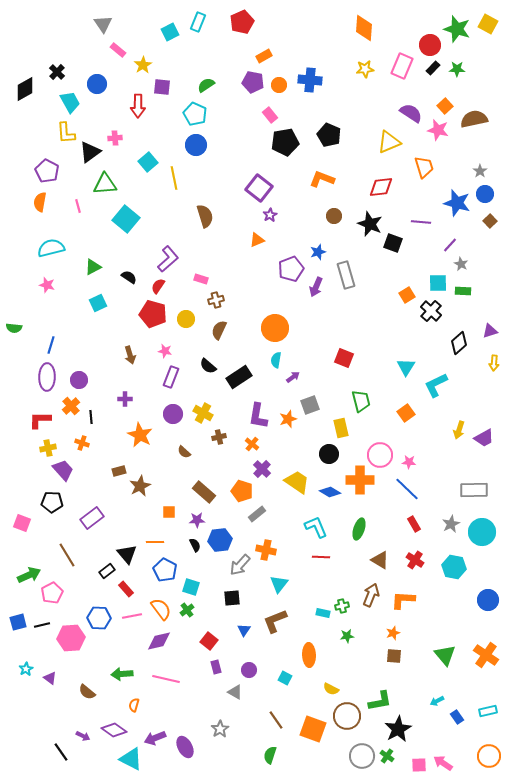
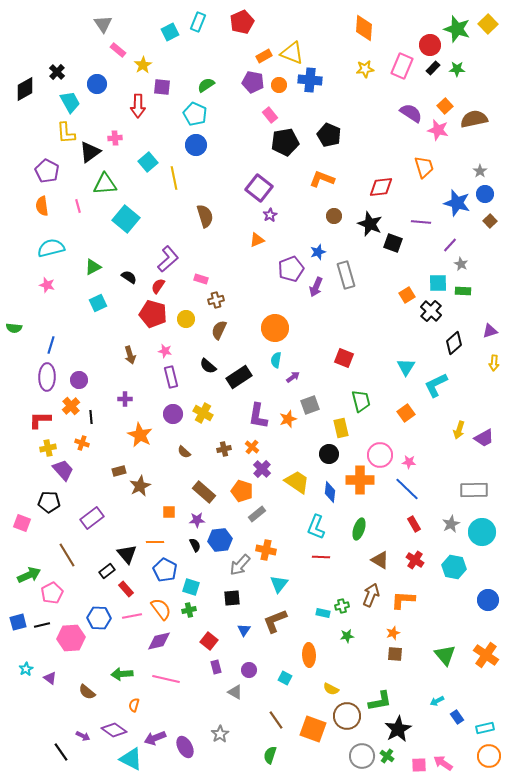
yellow square at (488, 24): rotated 18 degrees clockwise
yellow triangle at (389, 142): moved 97 px left, 89 px up; rotated 45 degrees clockwise
orange semicircle at (40, 202): moved 2 px right, 4 px down; rotated 18 degrees counterclockwise
black diamond at (459, 343): moved 5 px left
purple rectangle at (171, 377): rotated 35 degrees counterclockwise
brown cross at (219, 437): moved 5 px right, 12 px down
orange cross at (252, 444): moved 3 px down
blue diamond at (330, 492): rotated 65 degrees clockwise
black pentagon at (52, 502): moved 3 px left
cyan L-shape at (316, 527): rotated 135 degrees counterclockwise
green cross at (187, 610): moved 2 px right; rotated 24 degrees clockwise
brown square at (394, 656): moved 1 px right, 2 px up
cyan rectangle at (488, 711): moved 3 px left, 17 px down
gray star at (220, 729): moved 5 px down
